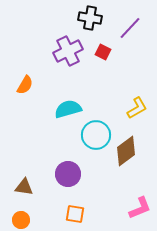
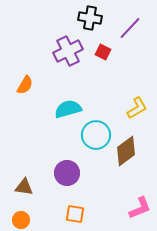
purple circle: moved 1 px left, 1 px up
